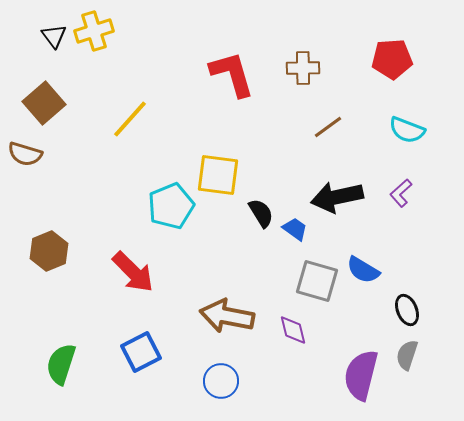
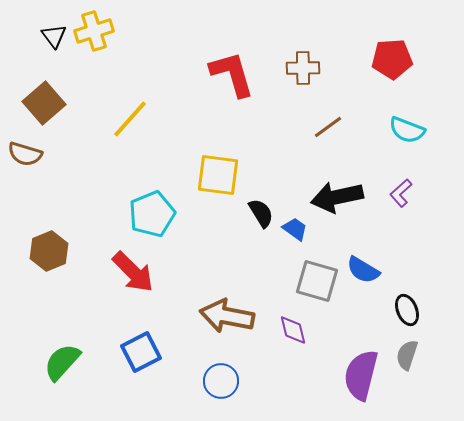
cyan pentagon: moved 19 px left, 8 px down
green semicircle: moved 1 px right, 2 px up; rotated 24 degrees clockwise
